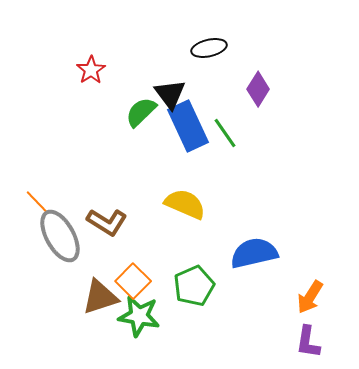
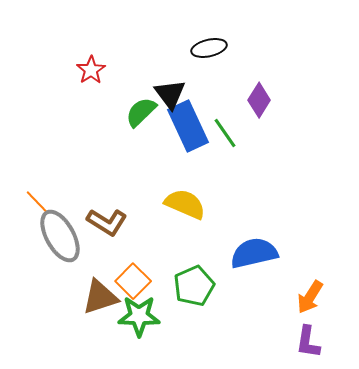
purple diamond: moved 1 px right, 11 px down
green star: rotated 9 degrees counterclockwise
